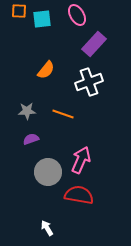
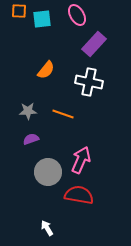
white cross: rotated 32 degrees clockwise
gray star: moved 1 px right
